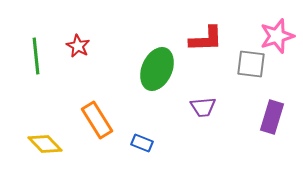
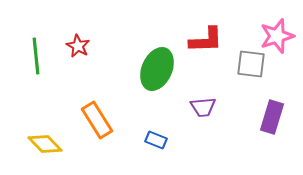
red L-shape: moved 1 px down
blue rectangle: moved 14 px right, 3 px up
